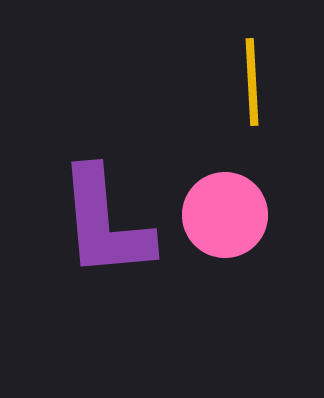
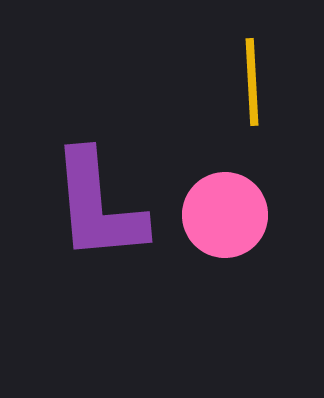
purple L-shape: moved 7 px left, 17 px up
